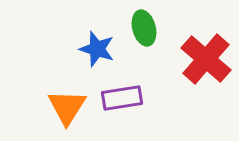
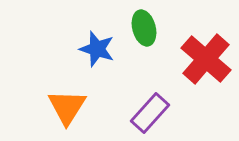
purple rectangle: moved 28 px right, 15 px down; rotated 39 degrees counterclockwise
